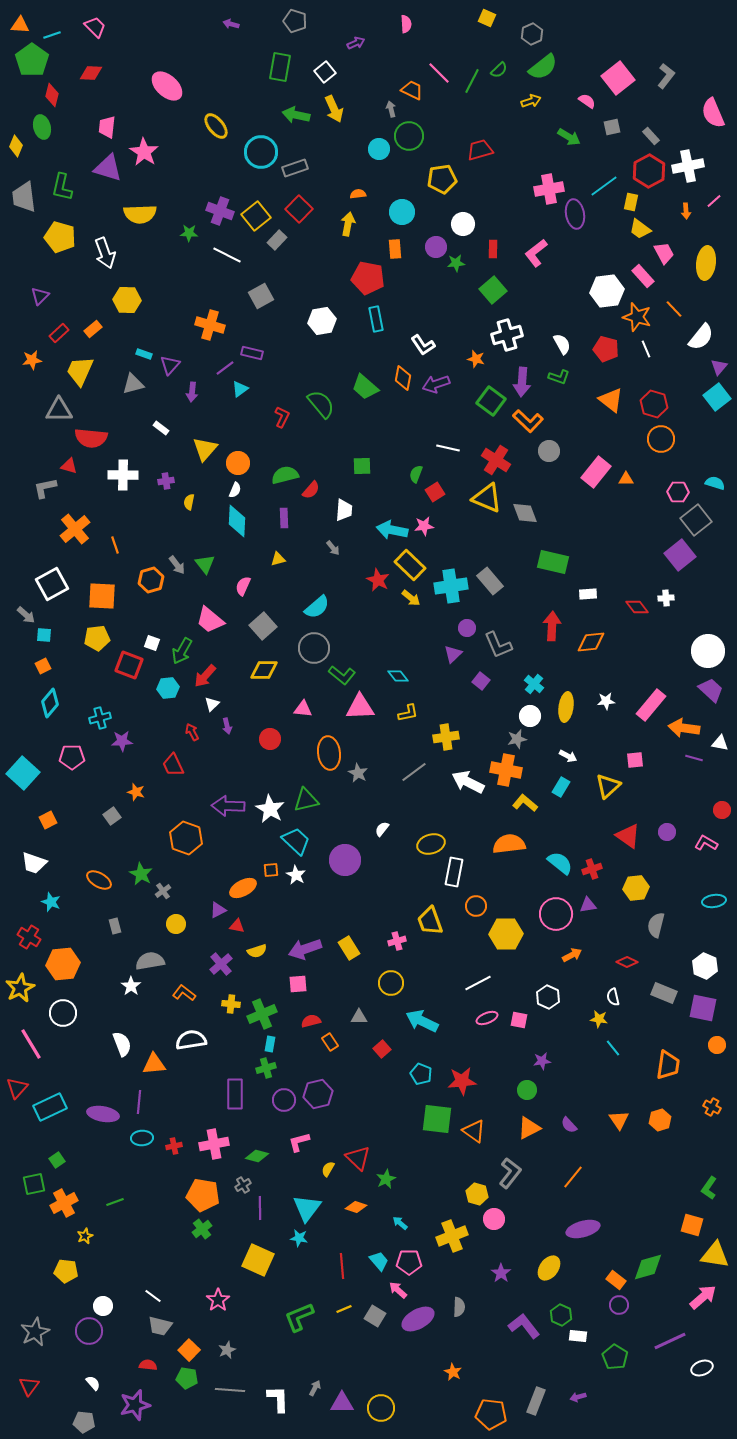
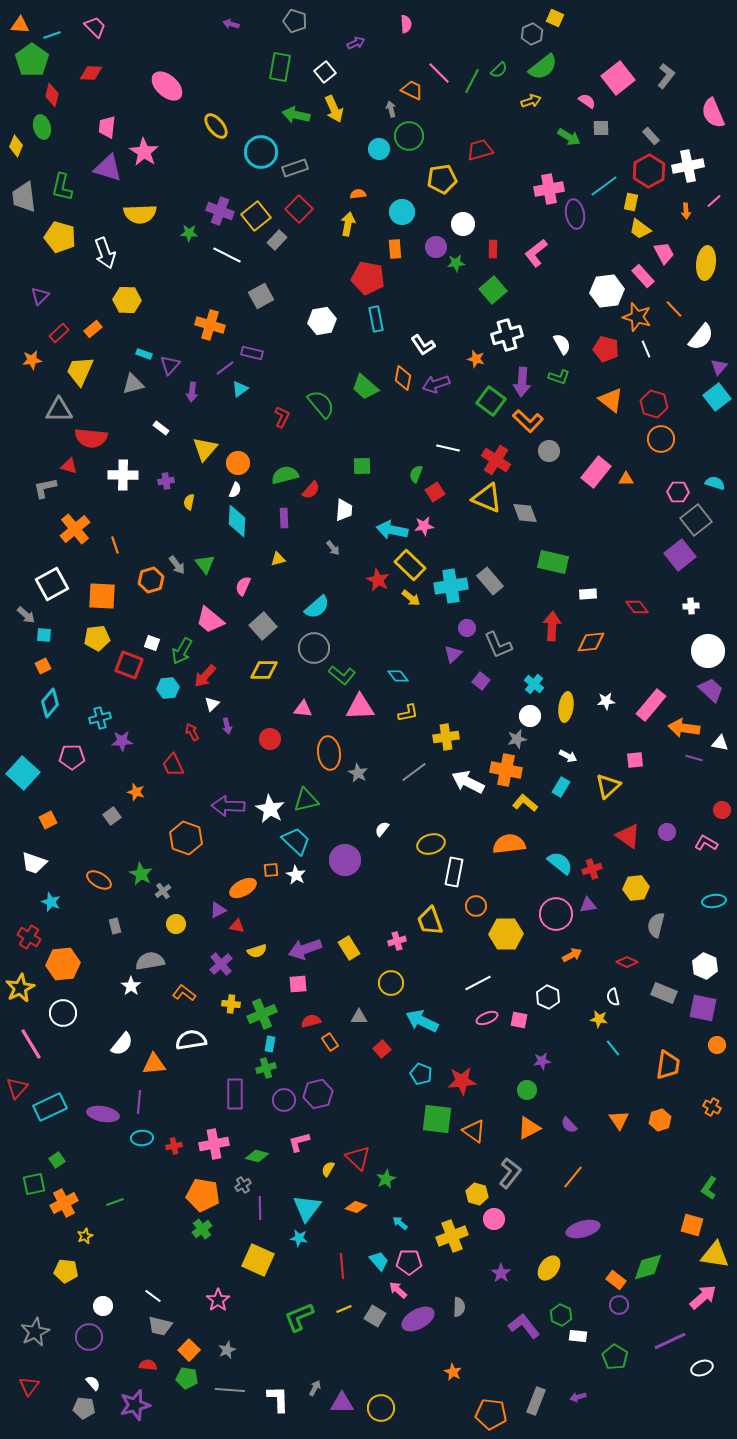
yellow square at (487, 18): moved 68 px right
gray square at (612, 127): moved 11 px left, 1 px down; rotated 12 degrees clockwise
white cross at (666, 598): moved 25 px right, 8 px down
white semicircle at (122, 1044): rotated 60 degrees clockwise
purple circle at (89, 1331): moved 6 px down
gray pentagon at (84, 1422): moved 14 px up
